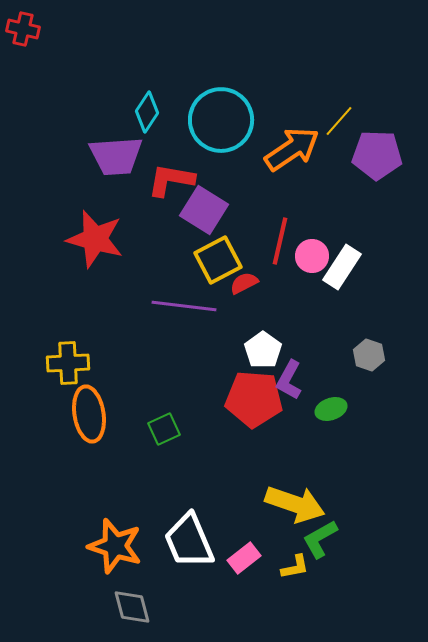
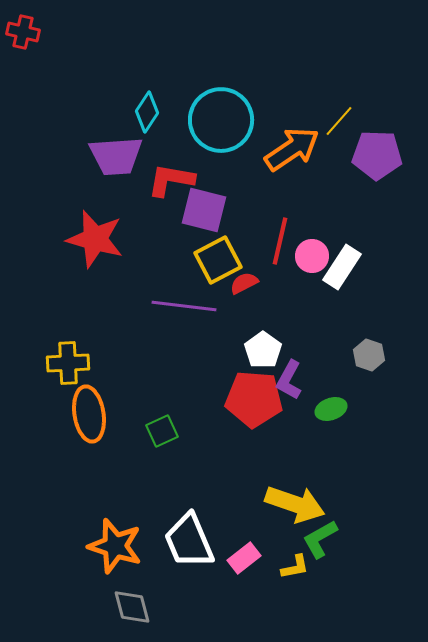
red cross: moved 3 px down
purple square: rotated 18 degrees counterclockwise
green square: moved 2 px left, 2 px down
